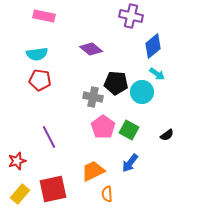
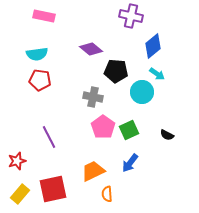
black pentagon: moved 12 px up
green square: rotated 36 degrees clockwise
black semicircle: rotated 64 degrees clockwise
